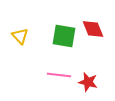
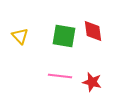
red diamond: moved 2 px down; rotated 15 degrees clockwise
pink line: moved 1 px right, 1 px down
red star: moved 4 px right
